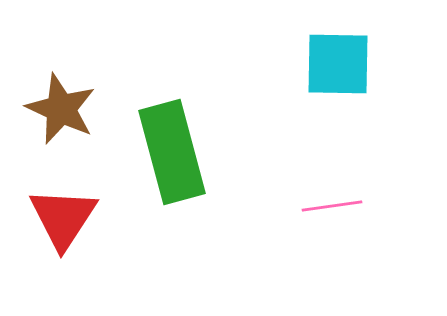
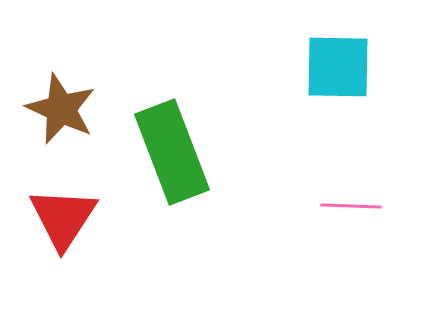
cyan square: moved 3 px down
green rectangle: rotated 6 degrees counterclockwise
pink line: moved 19 px right; rotated 10 degrees clockwise
